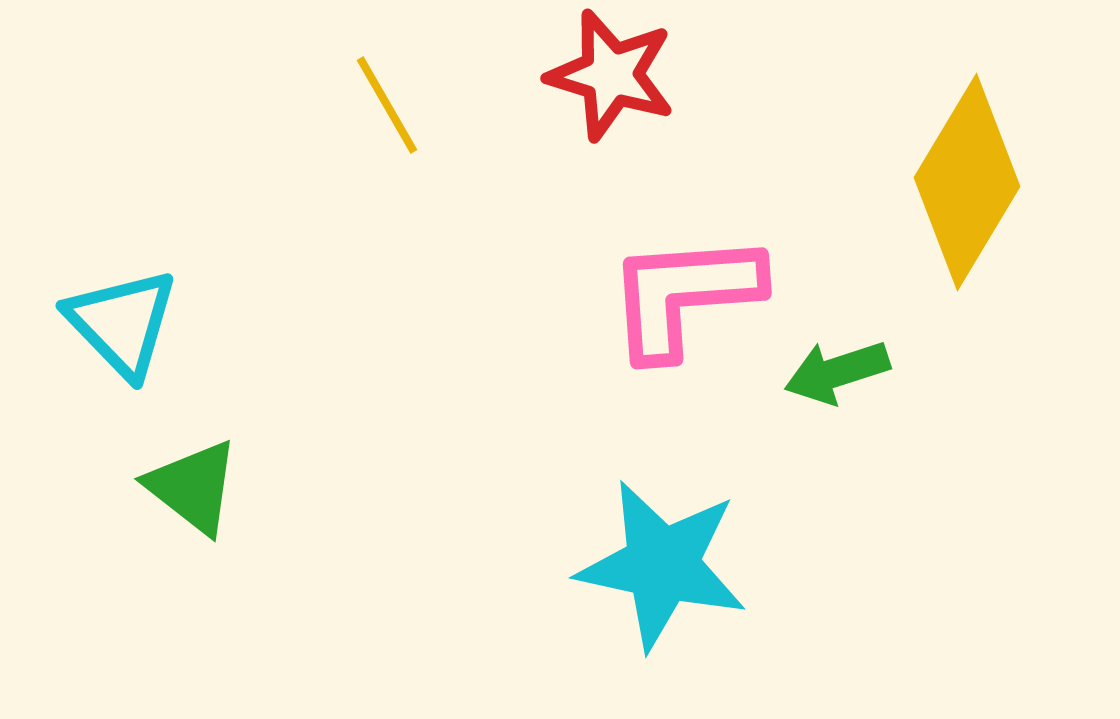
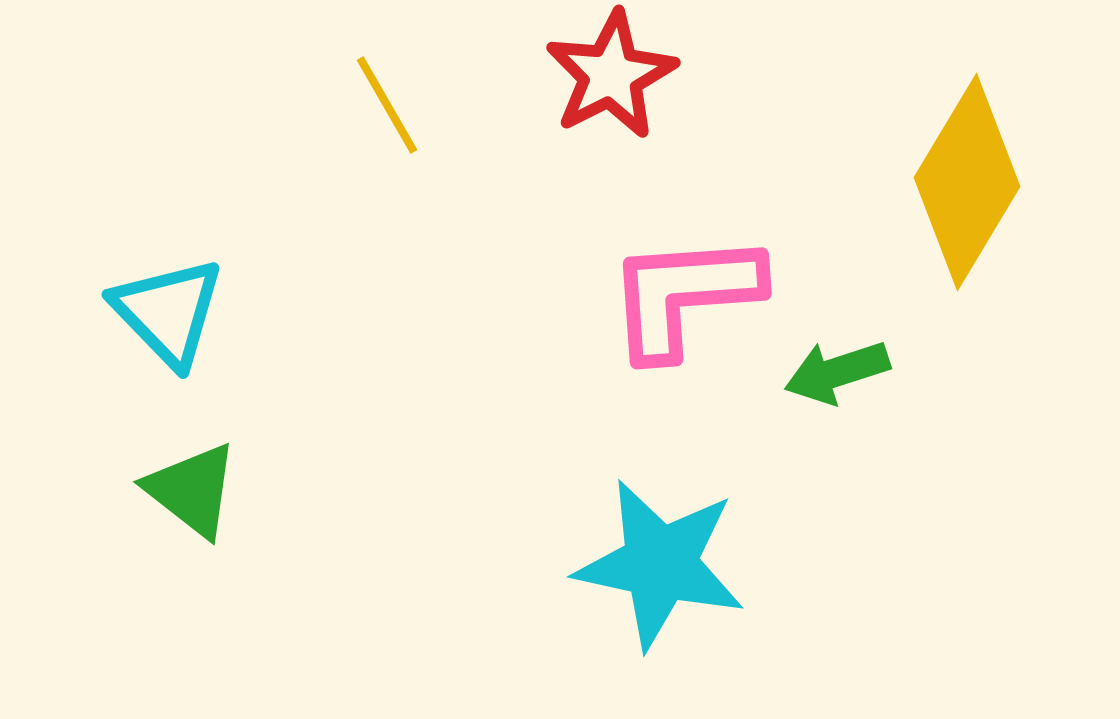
red star: rotated 28 degrees clockwise
cyan triangle: moved 46 px right, 11 px up
green triangle: moved 1 px left, 3 px down
cyan star: moved 2 px left, 1 px up
